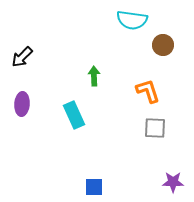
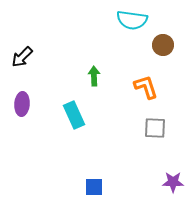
orange L-shape: moved 2 px left, 4 px up
